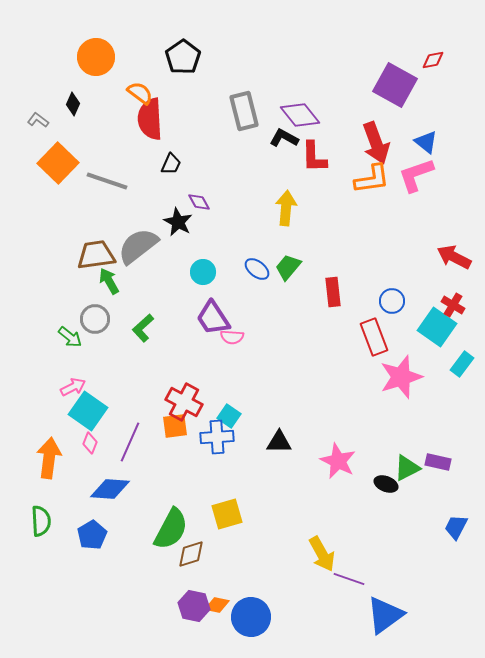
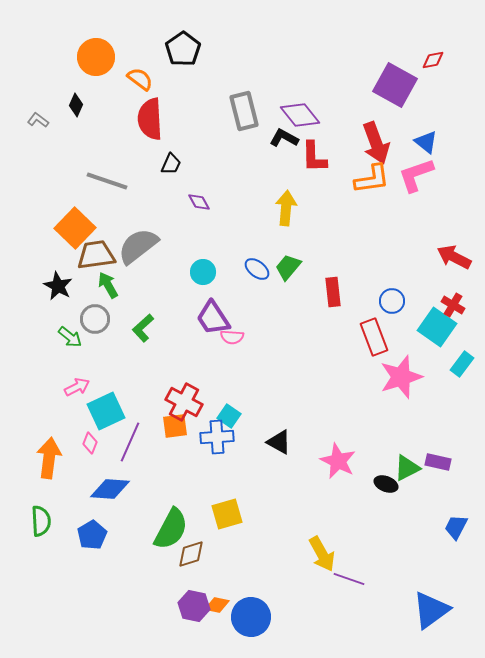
black pentagon at (183, 57): moved 8 px up
orange semicircle at (140, 93): moved 14 px up
black diamond at (73, 104): moved 3 px right, 1 px down
orange square at (58, 163): moved 17 px right, 65 px down
black star at (178, 222): moved 120 px left, 64 px down
green arrow at (109, 281): moved 1 px left, 4 px down
pink arrow at (73, 387): moved 4 px right
cyan square at (88, 411): moved 18 px right; rotated 30 degrees clockwise
black triangle at (279, 442): rotated 28 degrees clockwise
blue triangle at (385, 615): moved 46 px right, 5 px up
